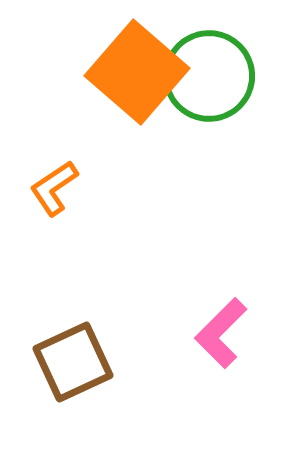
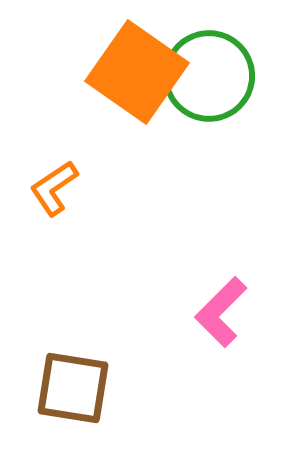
orange square: rotated 6 degrees counterclockwise
pink L-shape: moved 21 px up
brown square: moved 26 px down; rotated 34 degrees clockwise
